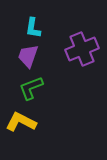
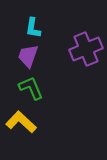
purple cross: moved 4 px right
green L-shape: rotated 88 degrees clockwise
yellow L-shape: rotated 16 degrees clockwise
